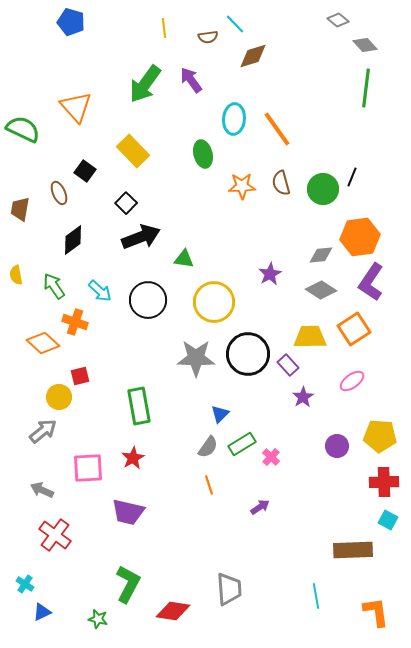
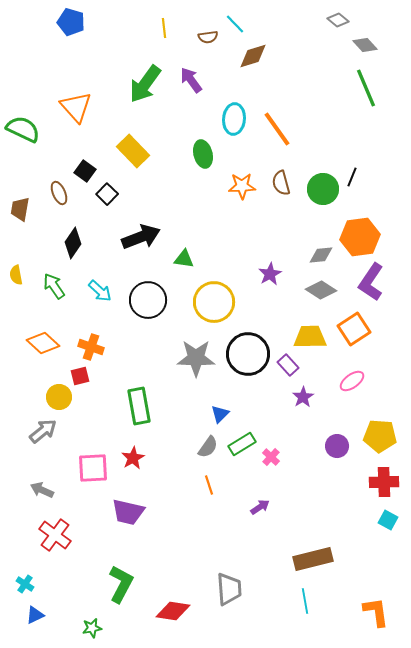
green line at (366, 88): rotated 30 degrees counterclockwise
black square at (126, 203): moved 19 px left, 9 px up
black diamond at (73, 240): moved 3 px down; rotated 20 degrees counterclockwise
orange cross at (75, 322): moved 16 px right, 25 px down
pink square at (88, 468): moved 5 px right
brown rectangle at (353, 550): moved 40 px left, 9 px down; rotated 12 degrees counterclockwise
green L-shape at (128, 584): moved 7 px left
cyan line at (316, 596): moved 11 px left, 5 px down
blue triangle at (42, 612): moved 7 px left, 3 px down
green star at (98, 619): moved 6 px left, 9 px down; rotated 24 degrees counterclockwise
